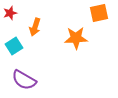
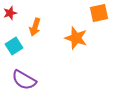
orange star: rotated 20 degrees clockwise
